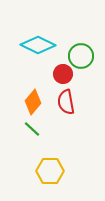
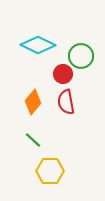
green line: moved 1 px right, 11 px down
